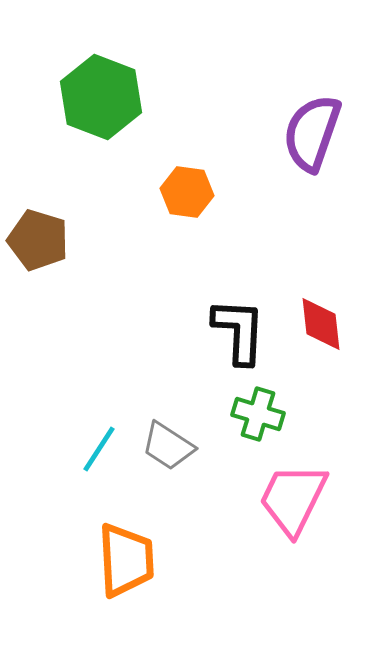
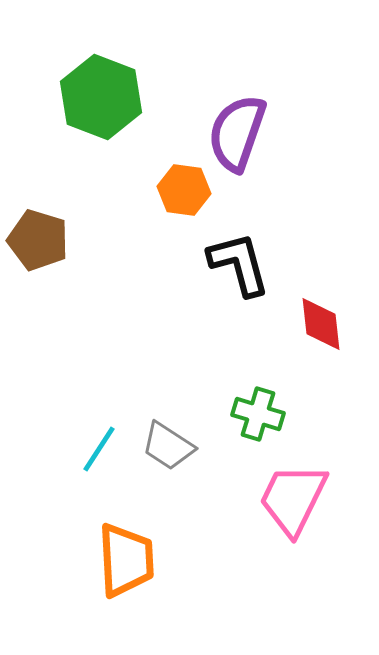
purple semicircle: moved 75 px left
orange hexagon: moved 3 px left, 2 px up
black L-shape: moved 67 px up; rotated 18 degrees counterclockwise
